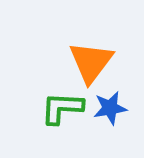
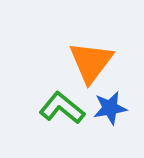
green L-shape: rotated 36 degrees clockwise
